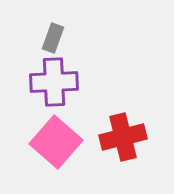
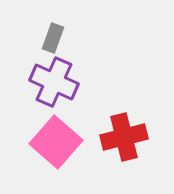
purple cross: rotated 27 degrees clockwise
red cross: moved 1 px right
